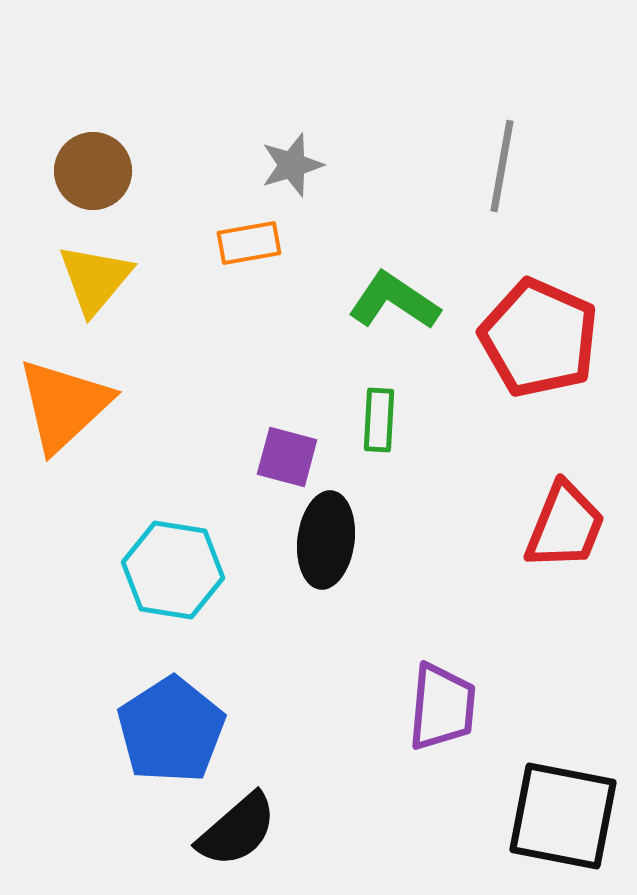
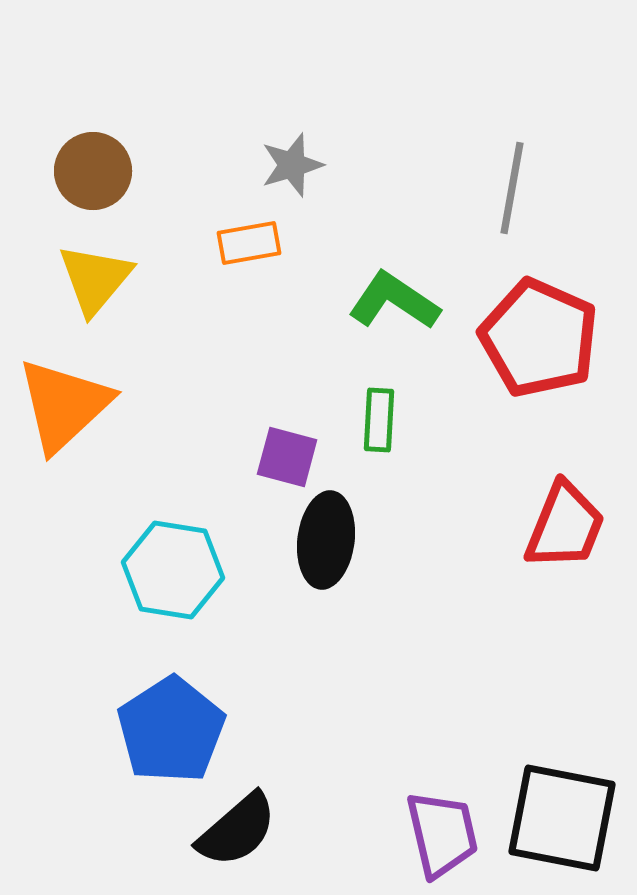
gray line: moved 10 px right, 22 px down
purple trapezoid: moved 127 px down; rotated 18 degrees counterclockwise
black square: moved 1 px left, 2 px down
